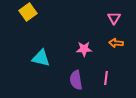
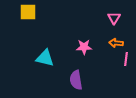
yellow square: rotated 36 degrees clockwise
pink star: moved 2 px up
cyan triangle: moved 4 px right
pink line: moved 20 px right, 19 px up
